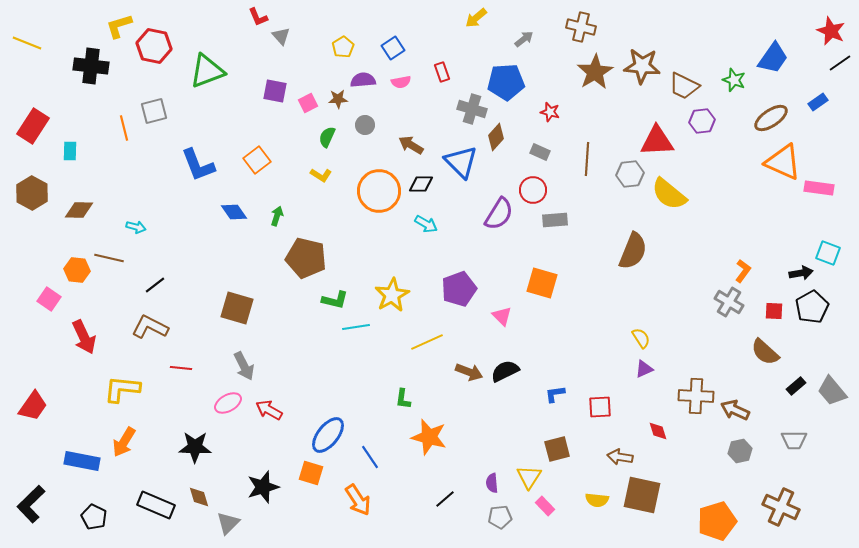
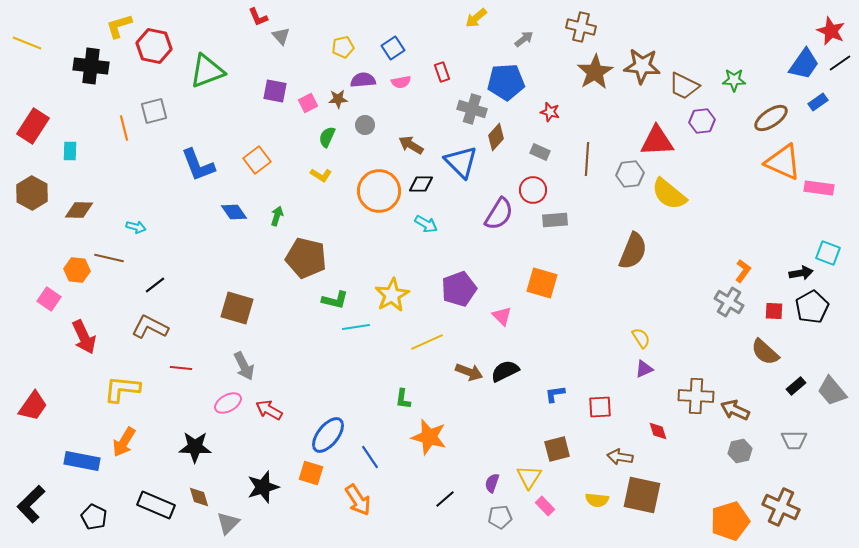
yellow pentagon at (343, 47): rotated 20 degrees clockwise
blue trapezoid at (773, 58): moved 31 px right, 6 px down
green star at (734, 80): rotated 20 degrees counterclockwise
purple semicircle at (492, 483): rotated 24 degrees clockwise
orange pentagon at (717, 521): moved 13 px right
